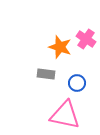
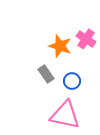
orange star: moved 1 px up
gray rectangle: rotated 48 degrees clockwise
blue circle: moved 5 px left, 2 px up
